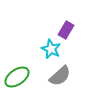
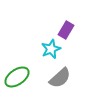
cyan star: rotated 24 degrees clockwise
gray semicircle: moved 2 px down
